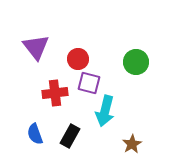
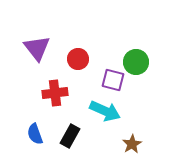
purple triangle: moved 1 px right, 1 px down
purple square: moved 24 px right, 3 px up
cyan arrow: rotated 80 degrees counterclockwise
